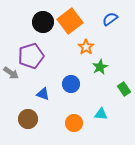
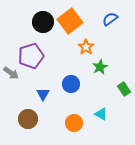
blue triangle: rotated 40 degrees clockwise
cyan triangle: rotated 24 degrees clockwise
